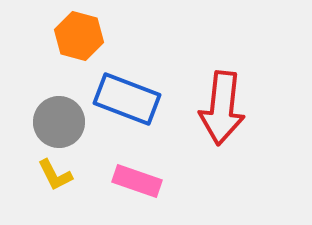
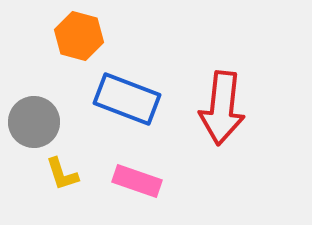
gray circle: moved 25 px left
yellow L-shape: moved 7 px right, 1 px up; rotated 9 degrees clockwise
